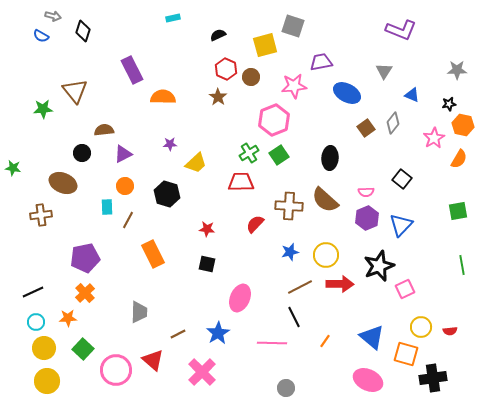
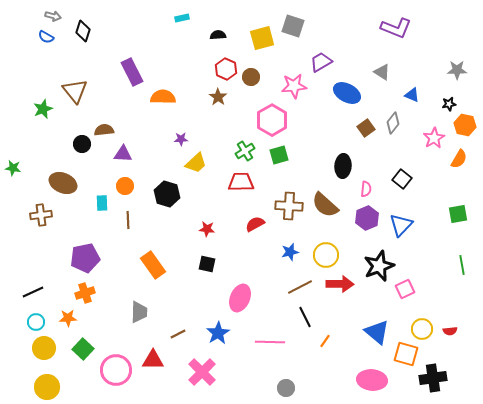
cyan rectangle at (173, 18): moved 9 px right
purple L-shape at (401, 30): moved 5 px left, 2 px up
black semicircle at (218, 35): rotated 21 degrees clockwise
blue semicircle at (41, 36): moved 5 px right, 1 px down
yellow square at (265, 45): moved 3 px left, 7 px up
purple trapezoid at (321, 62): rotated 20 degrees counterclockwise
purple rectangle at (132, 70): moved 2 px down
gray triangle at (384, 71): moved 2 px left, 1 px down; rotated 30 degrees counterclockwise
green star at (43, 109): rotated 18 degrees counterclockwise
pink hexagon at (274, 120): moved 2 px left; rotated 8 degrees counterclockwise
orange hexagon at (463, 125): moved 2 px right
purple star at (170, 144): moved 11 px right, 5 px up
black circle at (82, 153): moved 9 px up
green cross at (249, 153): moved 4 px left, 2 px up
purple triangle at (123, 154): rotated 30 degrees clockwise
green square at (279, 155): rotated 18 degrees clockwise
black ellipse at (330, 158): moved 13 px right, 8 px down
pink semicircle at (366, 192): moved 3 px up; rotated 84 degrees counterclockwise
brown semicircle at (325, 200): moved 5 px down
cyan rectangle at (107, 207): moved 5 px left, 4 px up
green square at (458, 211): moved 3 px down
brown line at (128, 220): rotated 30 degrees counterclockwise
red semicircle at (255, 224): rotated 18 degrees clockwise
orange rectangle at (153, 254): moved 11 px down; rotated 8 degrees counterclockwise
orange cross at (85, 293): rotated 24 degrees clockwise
black line at (294, 317): moved 11 px right
yellow circle at (421, 327): moved 1 px right, 2 px down
blue triangle at (372, 337): moved 5 px right, 5 px up
pink line at (272, 343): moved 2 px left, 1 px up
red triangle at (153, 360): rotated 40 degrees counterclockwise
pink ellipse at (368, 380): moved 4 px right; rotated 20 degrees counterclockwise
yellow circle at (47, 381): moved 6 px down
